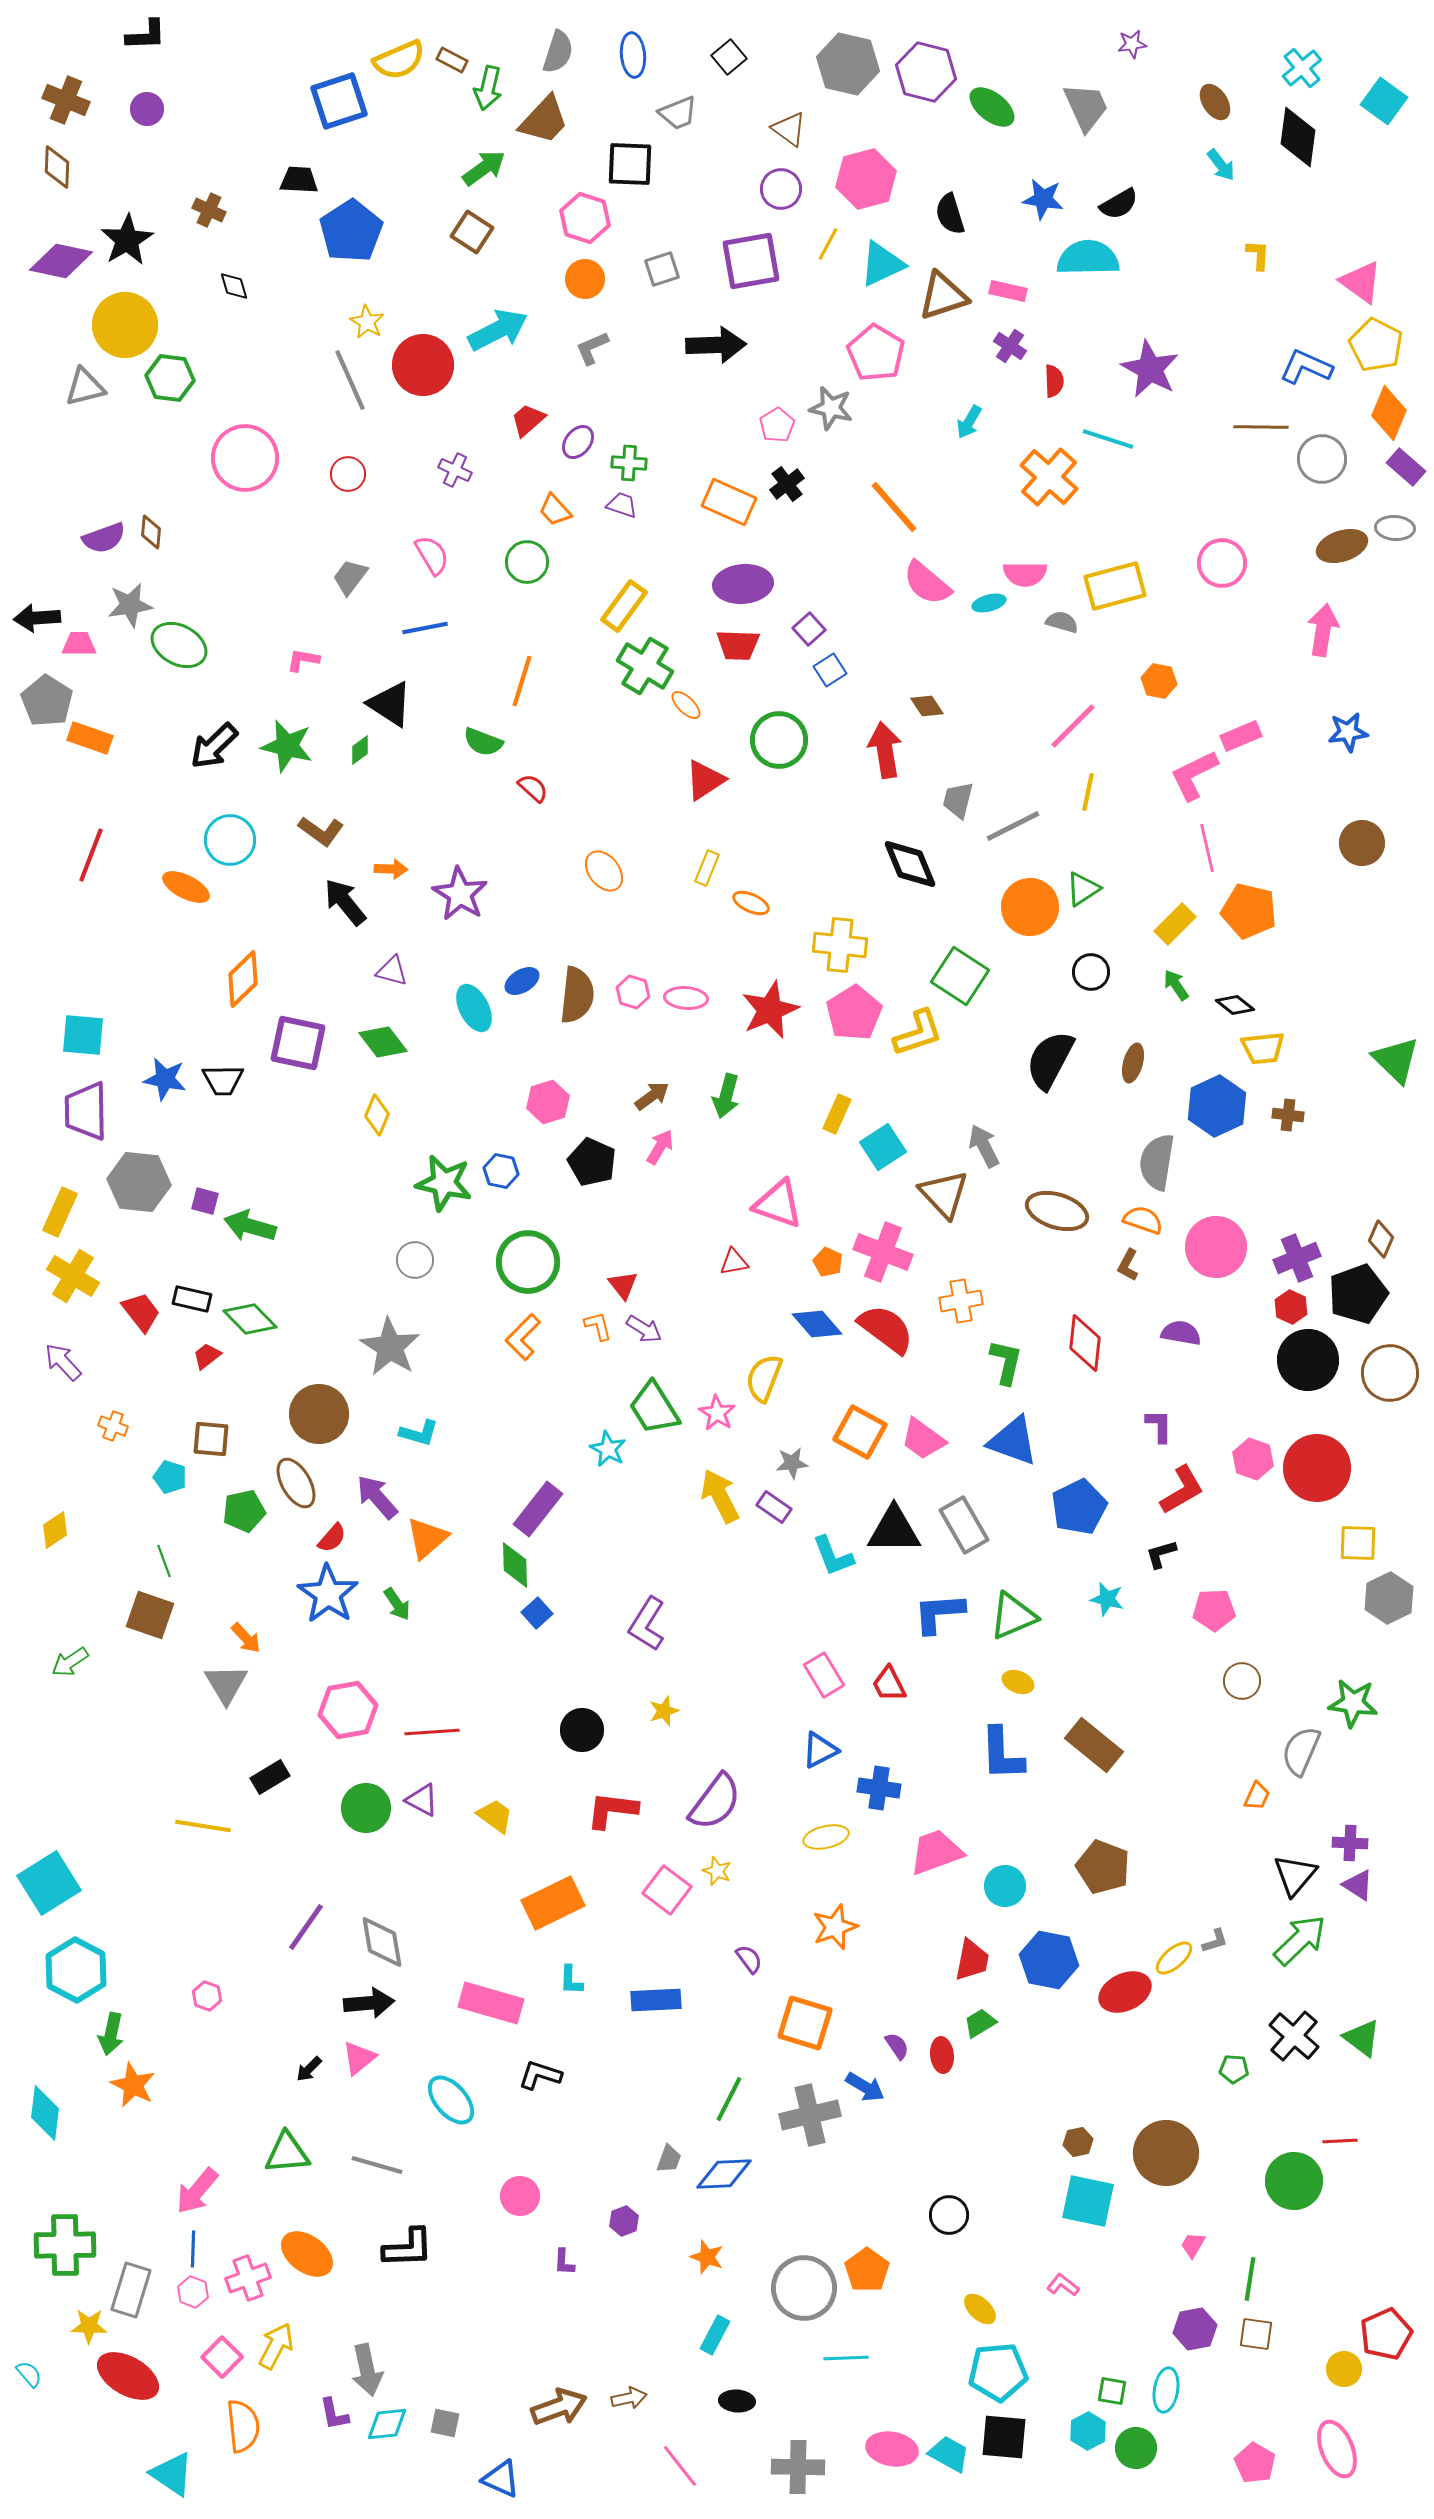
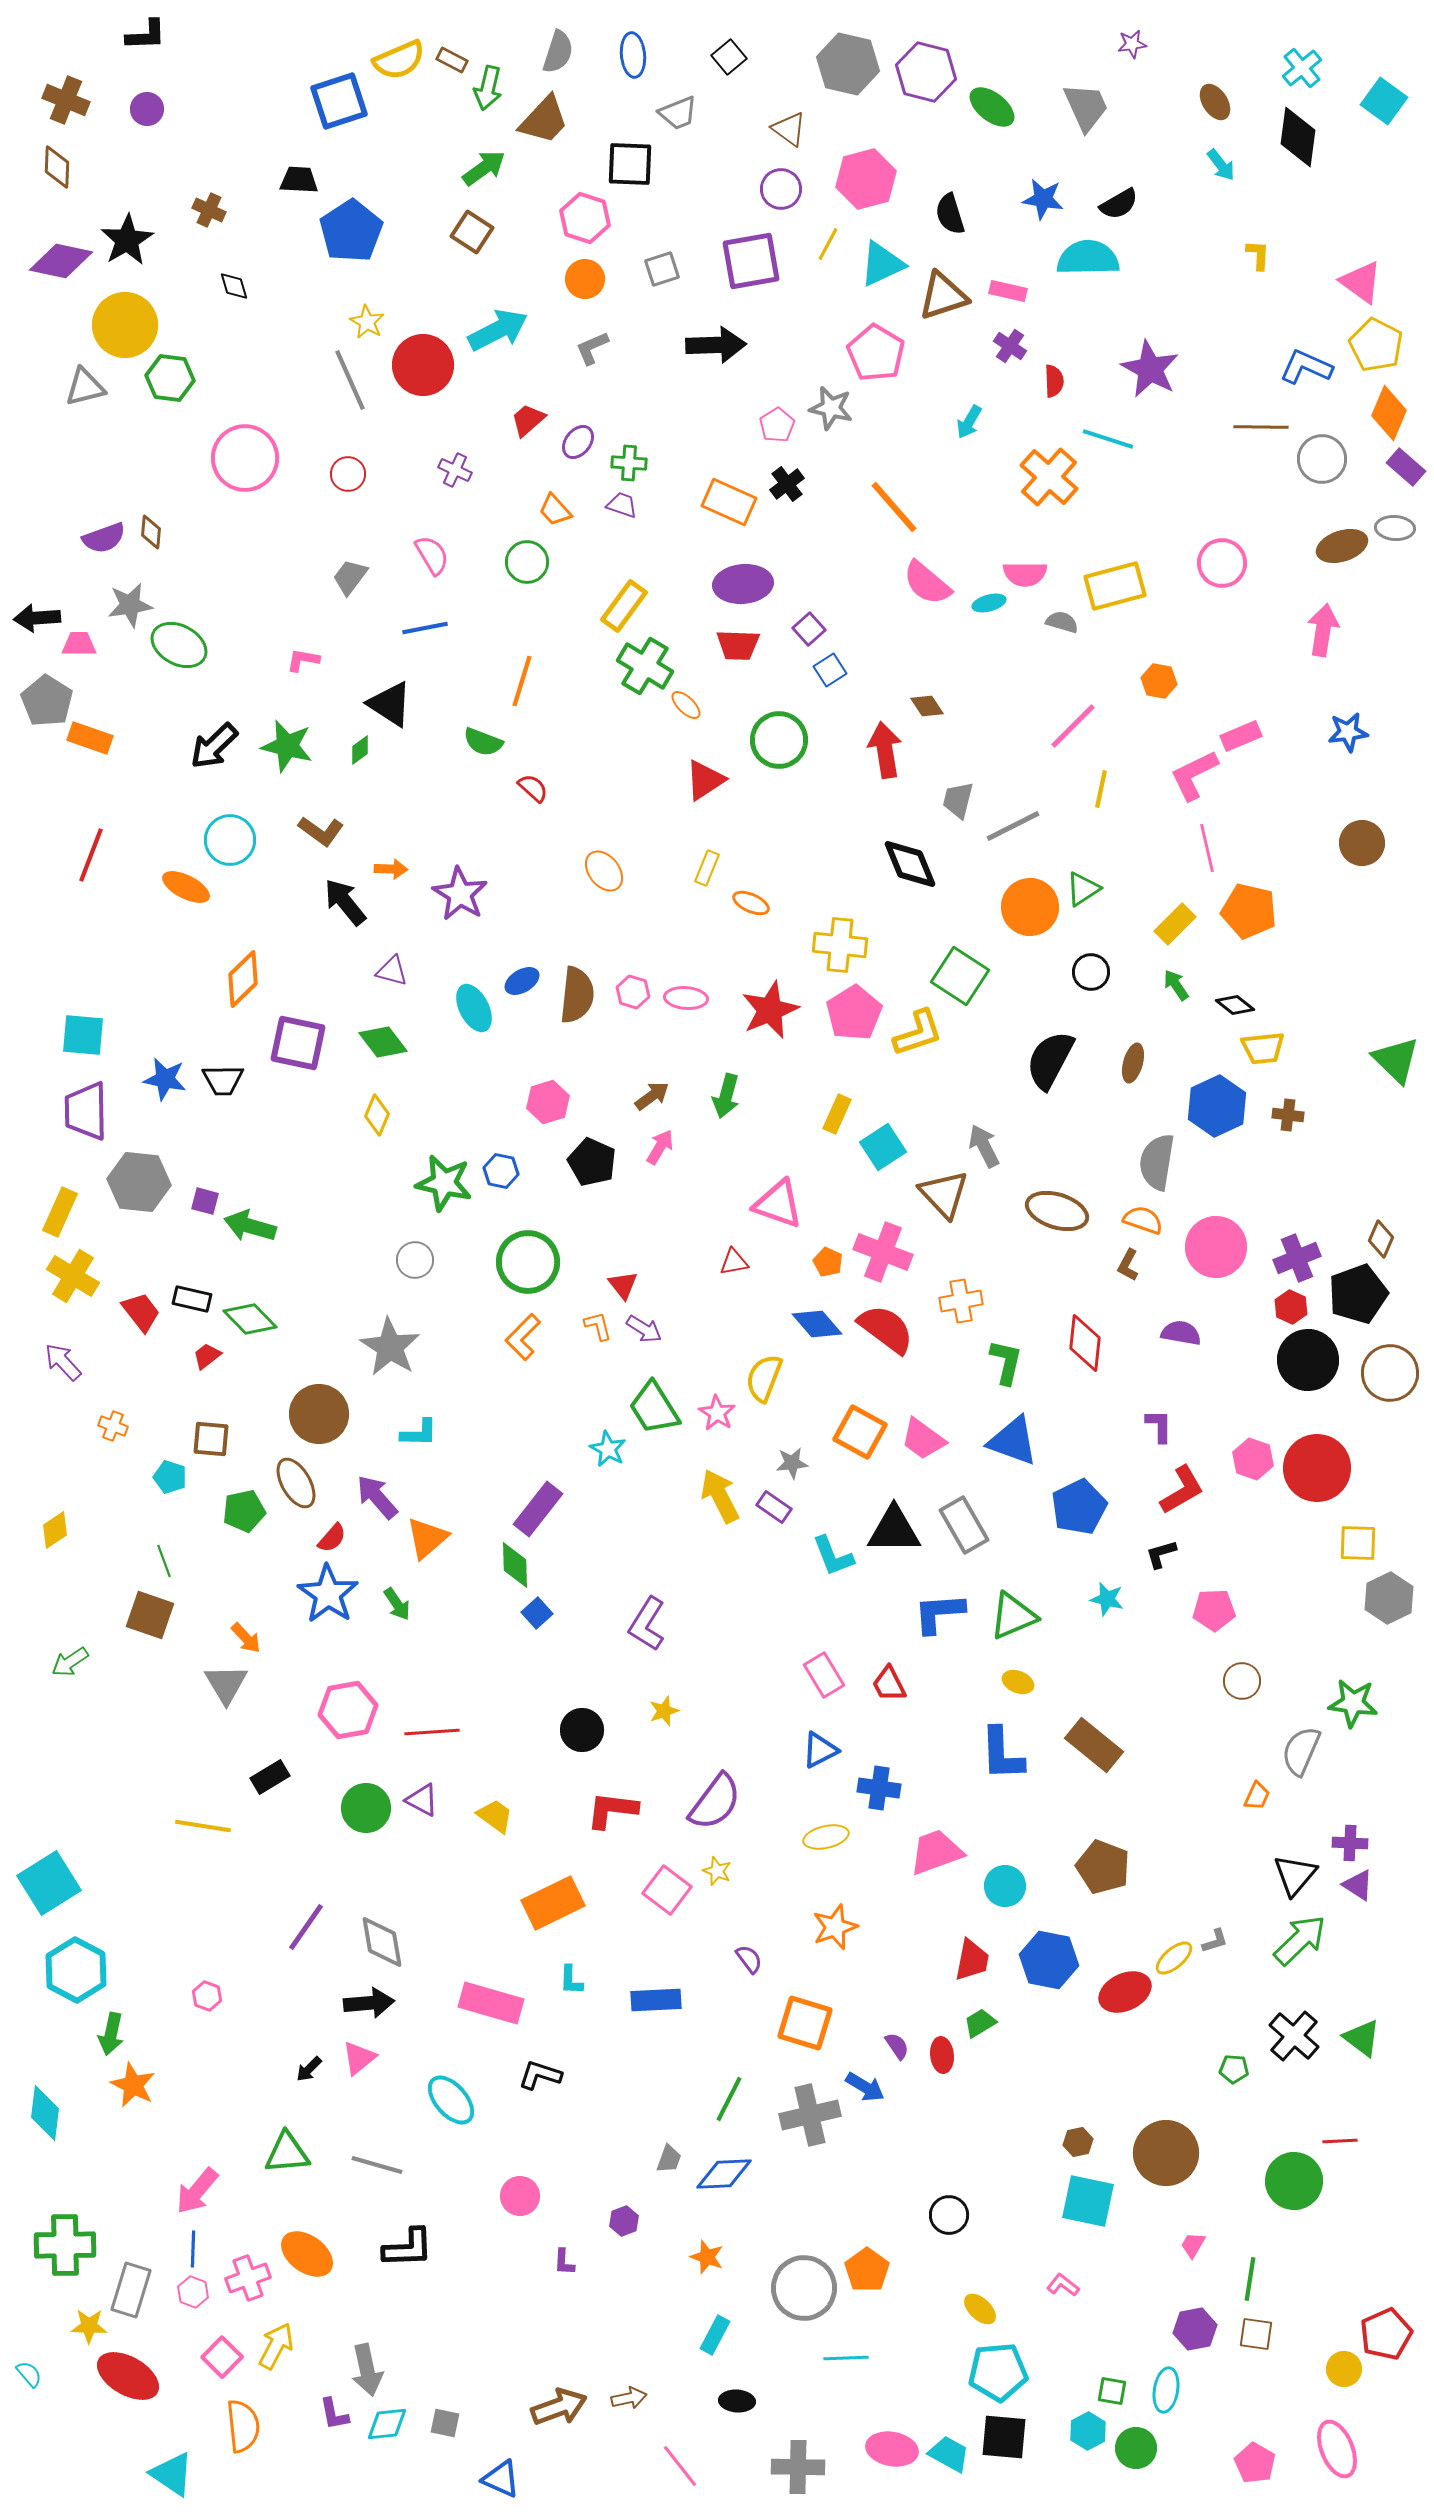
yellow line at (1088, 792): moved 13 px right, 3 px up
cyan L-shape at (419, 1433): rotated 15 degrees counterclockwise
